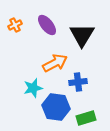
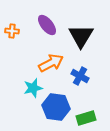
orange cross: moved 3 px left, 6 px down; rotated 32 degrees clockwise
black triangle: moved 1 px left, 1 px down
orange arrow: moved 4 px left
blue cross: moved 2 px right, 6 px up; rotated 36 degrees clockwise
